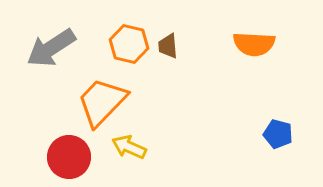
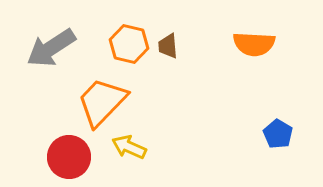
blue pentagon: rotated 16 degrees clockwise
